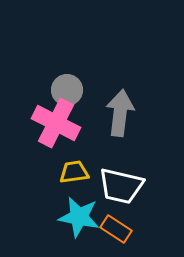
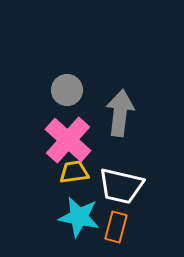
pink cross: moved 12 px right, 17 px down; rotated 15 degrees clockwise
orange rectangle: moved 2 px up; rotated 72 degrees clockwise
